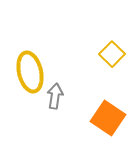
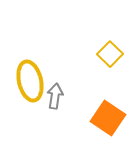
yellow square: moved 2 px left
yellow ellipse: moved 9 px down
